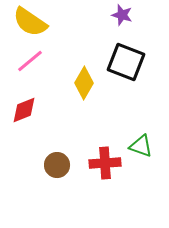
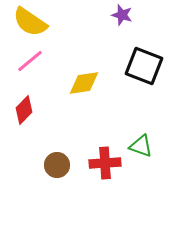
black square: moved 18 px right, 4 px down
yellow diamond: rotated 52 degrees clockwise
red diamond: rotated 24 degrees counterclockwise
